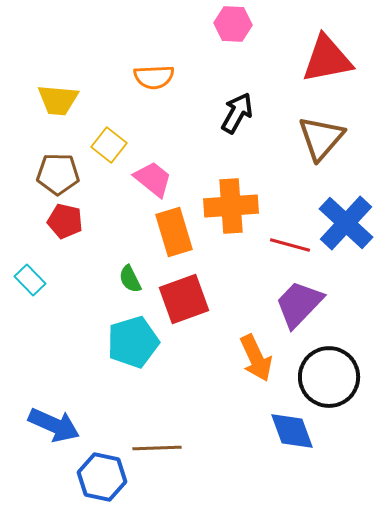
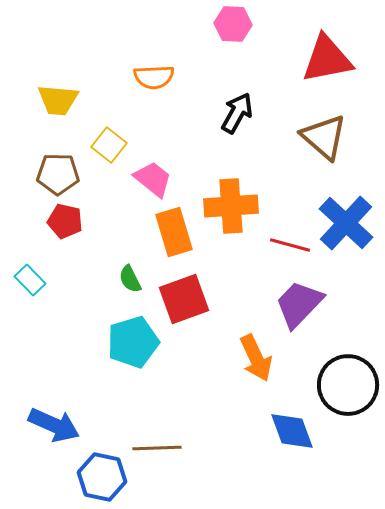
brown triangle: moved 3 px right, 1 px up; rotated 30 degrees counterclockwise
black circle: moved 19 px right, 8 px down
